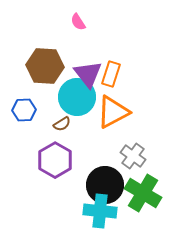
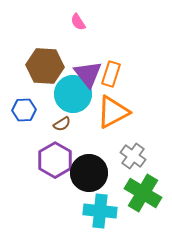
cyan circle: moved 4 px left, 3 px up
black circle: moved 16 px left, 12 px up
